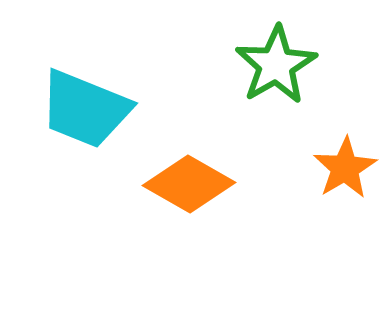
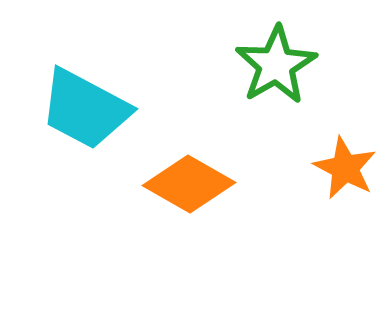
cyan trapezoid: rotated 6 degrees clockwise
orange star: rotated 14 degrees counterclockwise
